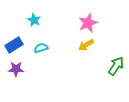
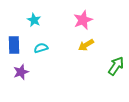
pink star: moved 5 px left, 3 px up
blue rectangle: rotated 60 degrees counterclockwise
purple star: moved 5 px right, 3 px down; rotated 21 degrees counterclockwise
